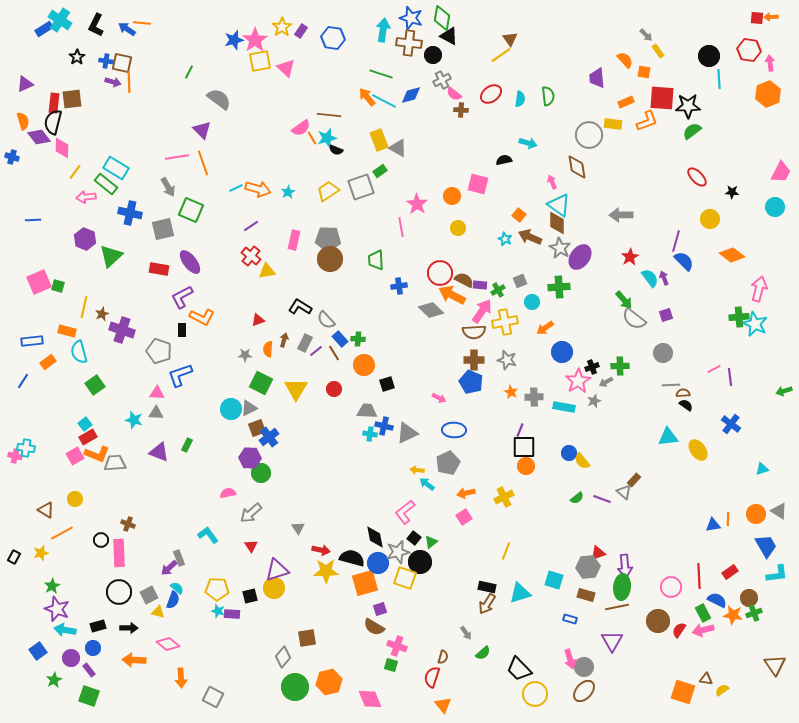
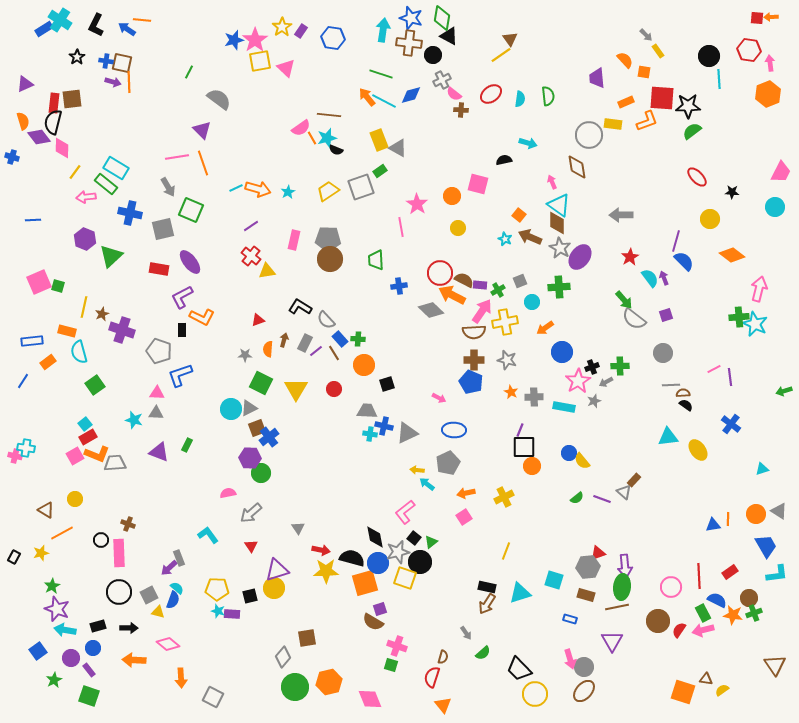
orange line at (142, 23): moved 3 px up
orange circle at (526, 466): moved 6 px right
brown semicircle at (374, 627): moved 1 px left, 5 px up
